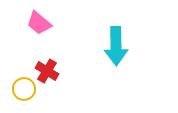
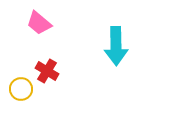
yellow circle: moved 3 px left
